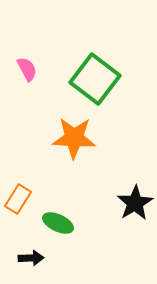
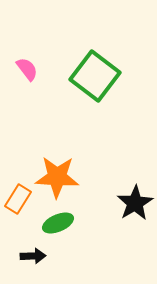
pink semicircle: rotated 10 degrees counterclockwise
green square: moved 3 px up
orange star: moved 17 px left, 39 px down
green ellipse: rotated 48 degrees counterclockwise
black arrow: moved 2 px right, 2 px up
